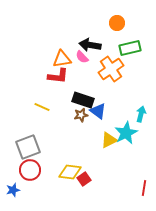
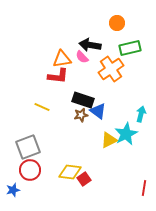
cyan star: moved 1 px down
